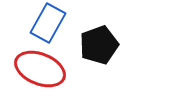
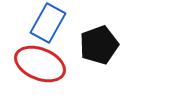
red ellipse: moved 5 px up
